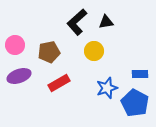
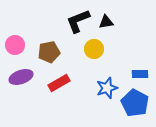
black L-shape: moved 1 px right, 1 px up; rotated 20 degrees clockwise
yellow circle: moved 2 px up
purple ellipse: moved 2 px right, 1 px down
